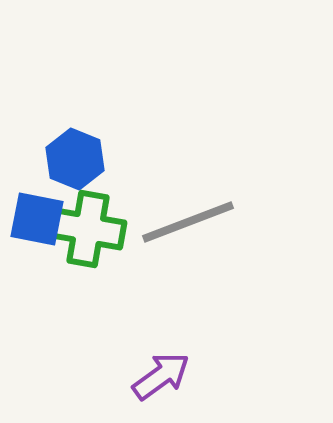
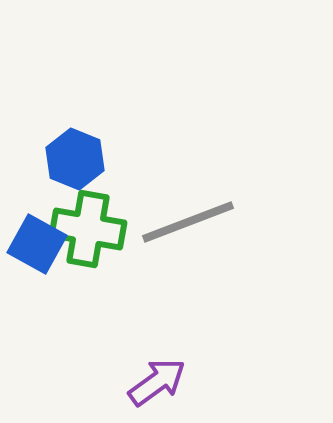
blue square: moved 25 px down; rotated 18 degrees clockwise
purple arrow: moved 4 px left, 6 px down
